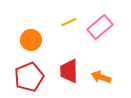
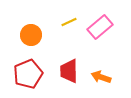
orange circle: moved 5 px up
red pentagon: moved 1 px left, 3 px up
